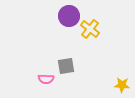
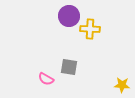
yellow cross: rotated 36 degrees counterclockwise
gray square: moved 3 px right, 1 px down; rotated 18 degrees clockwise
pink semicircle: rotated 28 degrees clockwise
